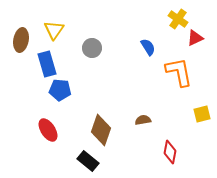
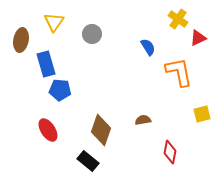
yellow triangle: moved 8 px up
red triangle: moved 3 px right
gray circle: moved 14 px up
blue rectangle: moved 1 px left
